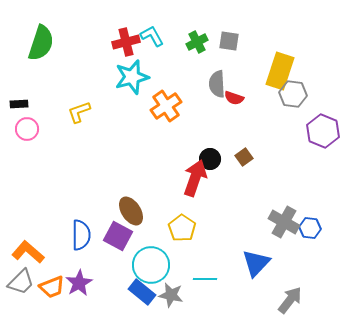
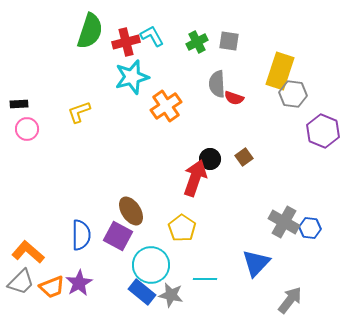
green semicircle: moved 49 px right, 12 px up
